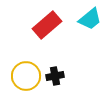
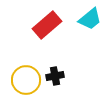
yellow circle: moved 4 px down
